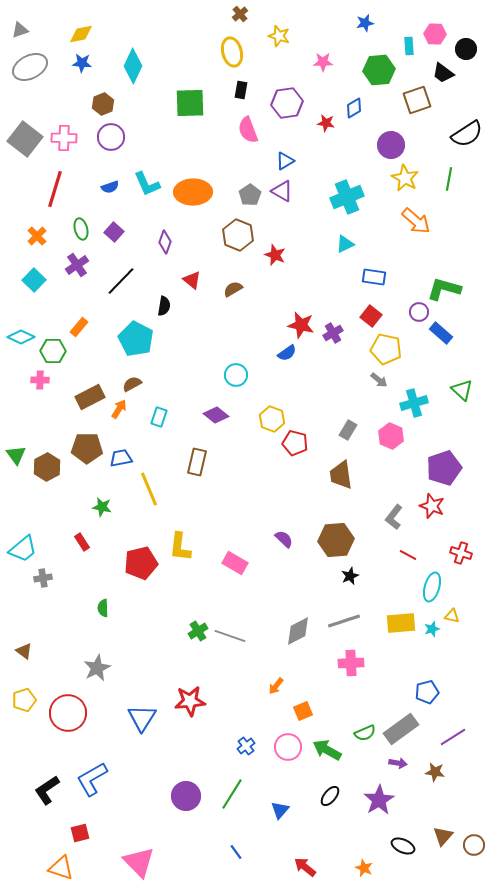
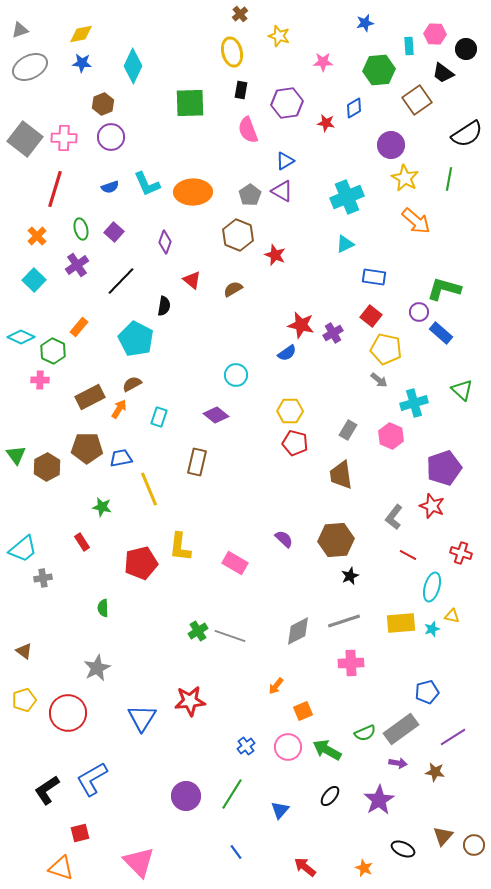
brown square at (417, 100): rotated 16 degrees counterclockwise
green hexagon at (53, 351): rotated 25 degrees clockwise
yellow hexagon at (272, 419): moved 18 px right, 8 px up; rotated 20 degrees counterclockwise
black ellipse at (403, 846): moved 3 px down
